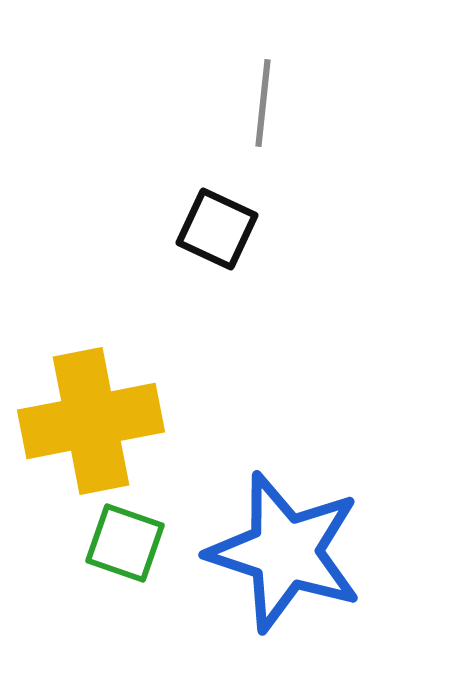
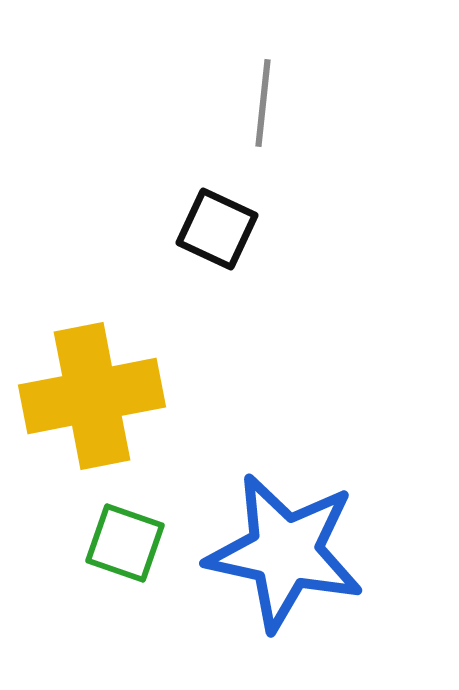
yellow cross: moved 1 px right, 25 px up
blue star: rotated 6 degrees counterclockwise
